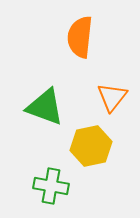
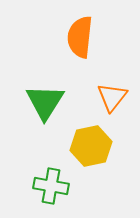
green triangle: moved 5 px up; rotated 42 degrees clockwise
